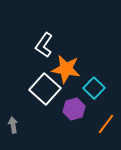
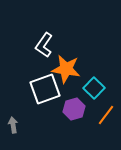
white square: rotated 28 degrees clockwise
orange line: moved 9 px up
